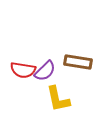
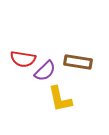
red semicircle: moved 11 px up
yellow L-shape: moved 2 px right
